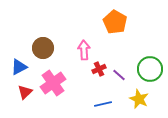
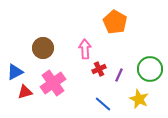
pink arrow: moved 1 px right, 1 px up
blue triangle: moved 4 px left, 5 px down
purple line: rotated 72 degrees clockwise
red triangle: rotated 28 degrees clockwise
blue line: rotated 54 degrees clockwise
